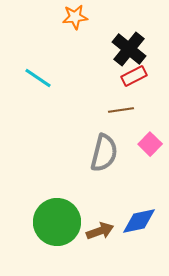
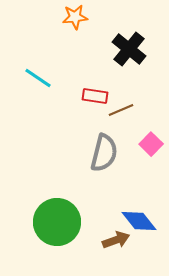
red rectangle: moved 39 px left, 20 px down; rotated 35 degrees clockwise
brown line: rotated 15 degrees counterclockwise
pink square: moved 1 px right
blue diamond: rotated 63 degrees clockwise
brown arrow: moved 16 px right, 9 px down
